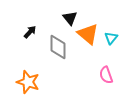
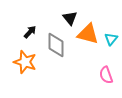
orange triangle: rotated 25 degrees counterclockwise
cyan triangle: moved 1 px down
gray diamond: moved 2 px left, 2 px up
orange star: moved 3 px left, 20 px up
